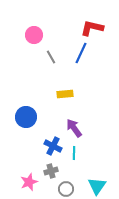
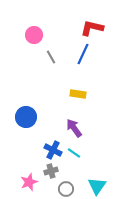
blue line: moved 2 px right, 1 px down
yellow rectangle: moved 13 px right; rotated 14 degrees clockwise
blue cross: moved 4 px down
cyan line: rotated 56 degrees counterclockwise
